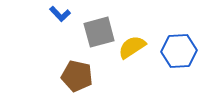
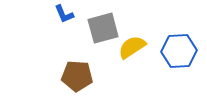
blue L-shape: moved 4 px right; rotated 20 degrees clockwise
gray square: moved 4 px right, 4 px up
brown pentagon: rotated 8 degrees counterclockwise
